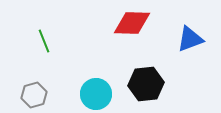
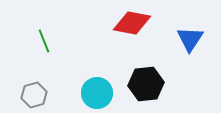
red diamond: rotated 9 degrees clockwise
blue triangle: rotated 36 degrees counterclockwise
cyan circle: moved 1 px right, 1 px up
